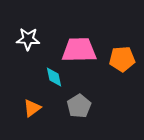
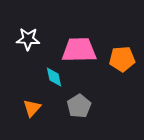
orange triangle: rotated 12 degrees counterclockwise
